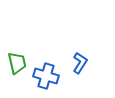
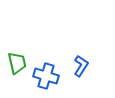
blue L-shape: moved 1 px right, 3 px down
